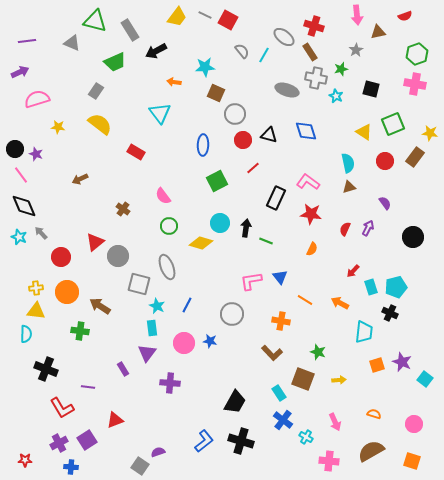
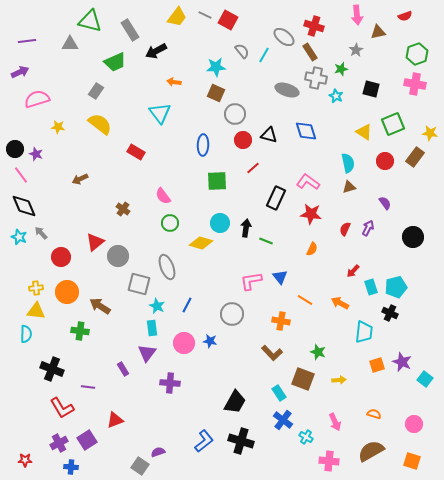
green triangle at (95, 21): moved 5 px left
gray triangle at (72, 43): moved 2 px left, 1 px down; rotated 24 degrees counterclockwise
cyan star at (205, 67): moved 11 px right
green square at (217, 181): rotated 25 degrees clockwise
green circle at (169, 226): moved 1 px right, 3 px up
black cross at (46, 369): moved 6 px right
